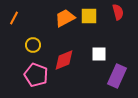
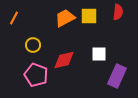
red semicircle: rotated 21 degrees clockwise
red diamond: rotated 10 degrees clockwise
